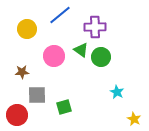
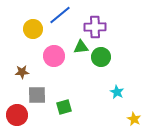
yellow circle: moved 6 px right
green triangle: moved 3 px up; rotated 42 degrees counterclockwise
